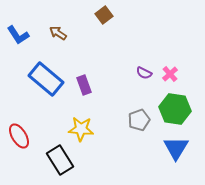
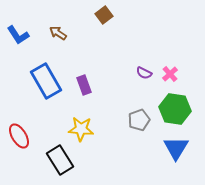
blue rectangle: moved 2 px down; rotated 20 degrees clockwise
